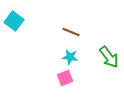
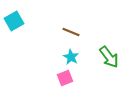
cyan square: rotated 24 degrees clockwise
cyan star: moved 1 px right; rotated 21 degrees clockwise
